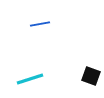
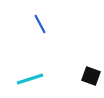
blue line: rotated 72 degrees clockwise
